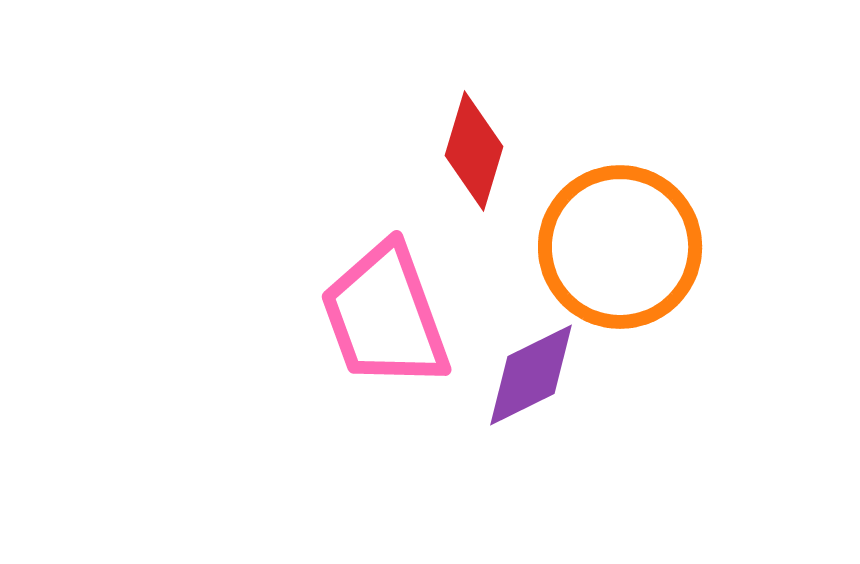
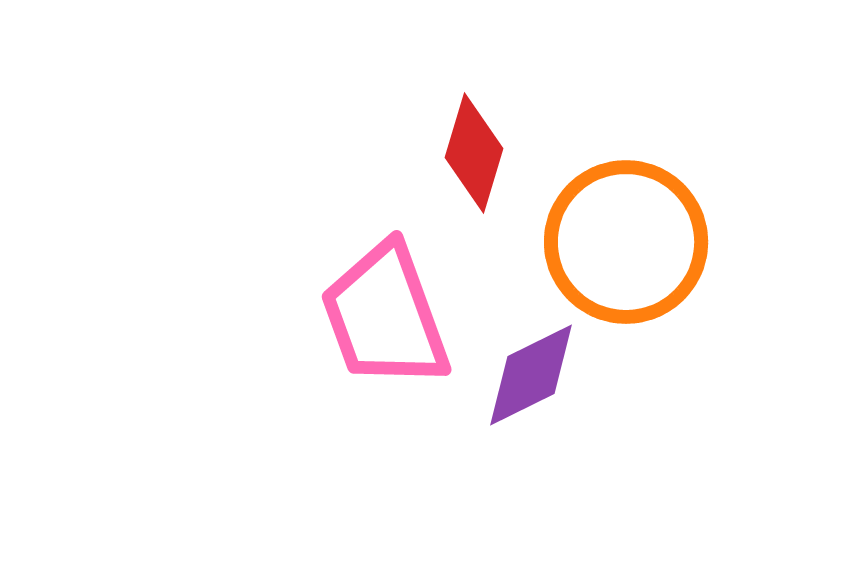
red diamond: moved 2 px down
orange circle: moved 6 px right, 5 px up
